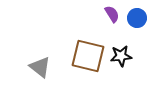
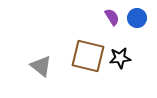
purple semicircle: moved 3 px down
black star: moved 1 px left, 2 px down
gray triangle: moved 1 px right, 1 px up
